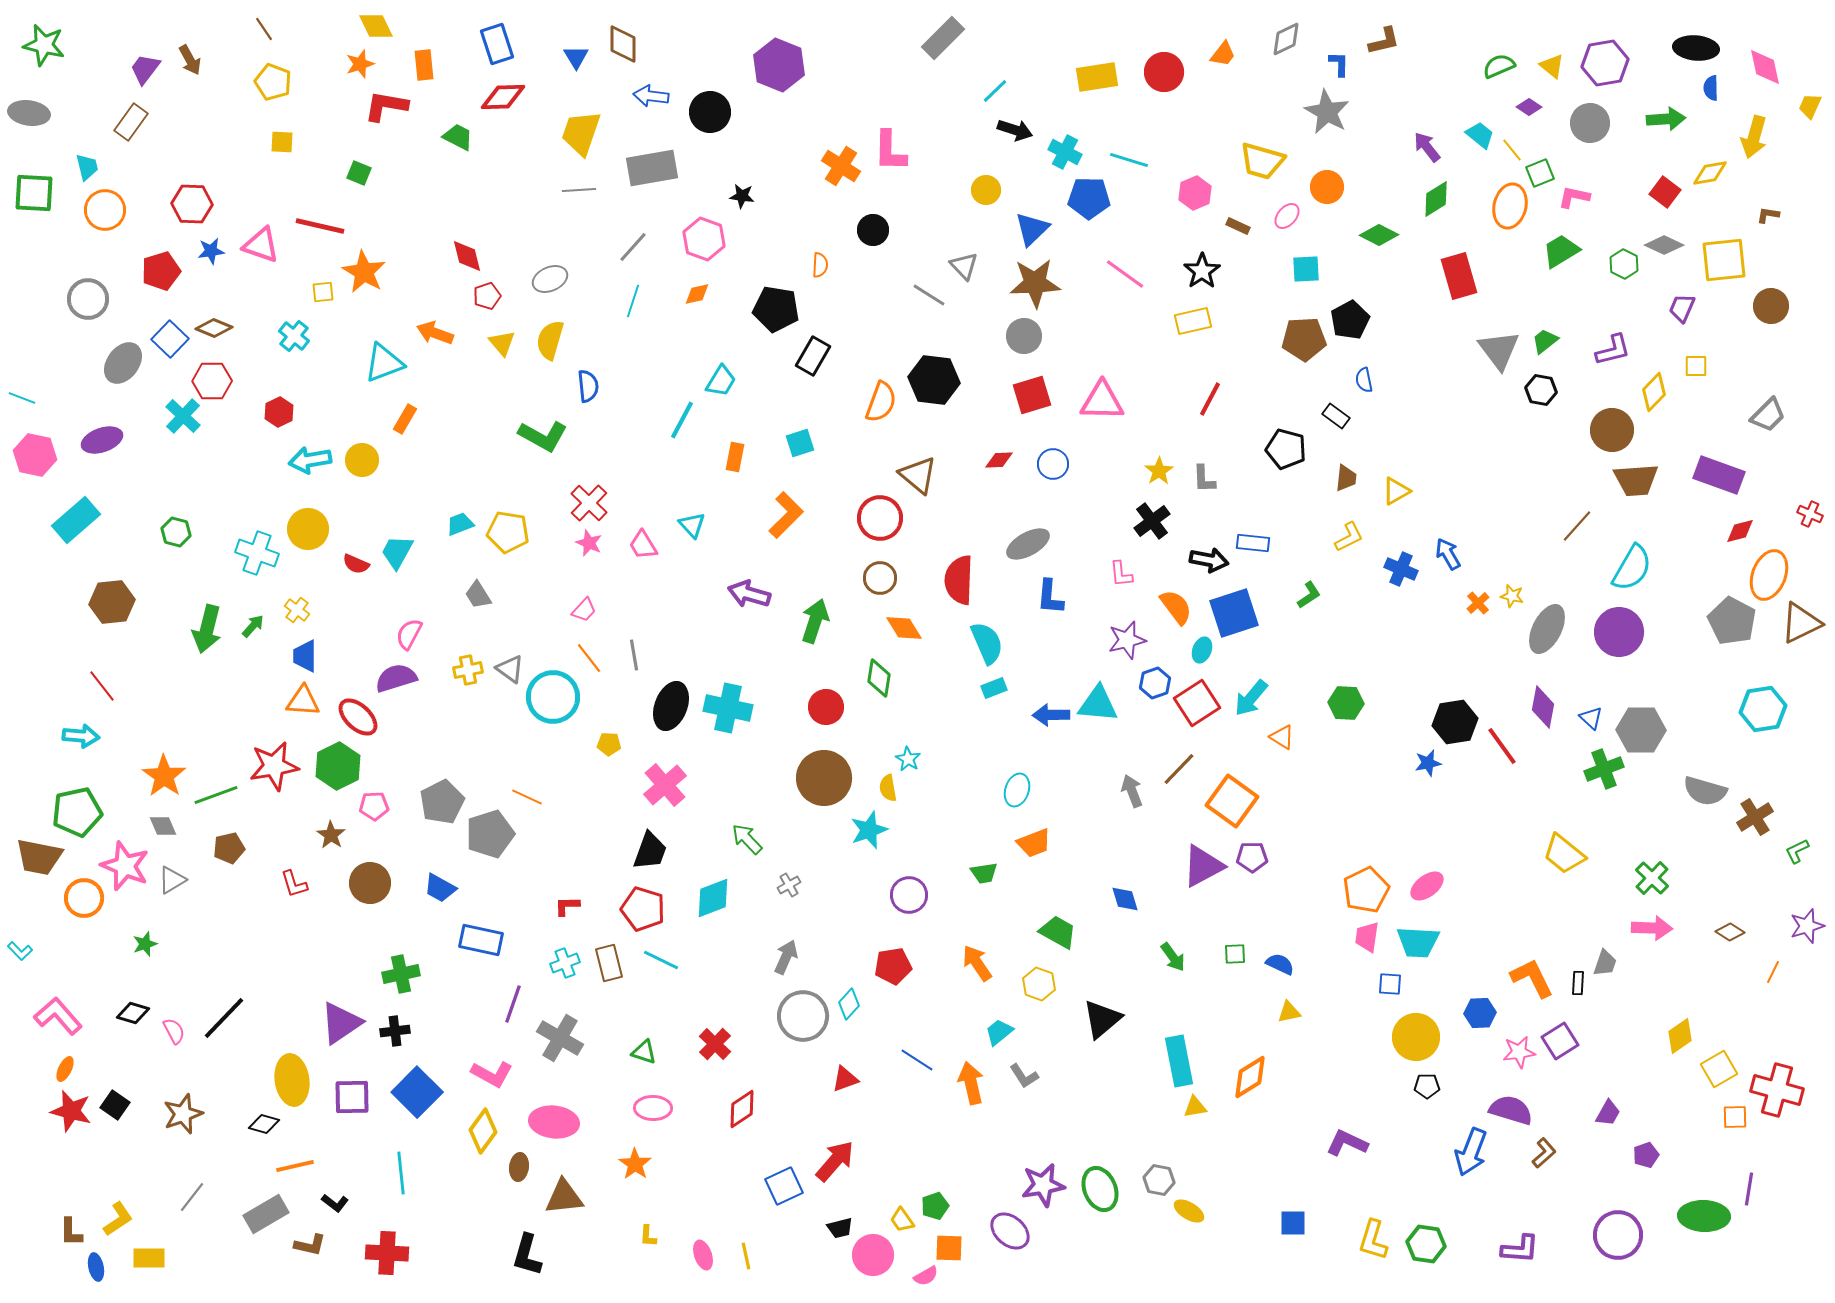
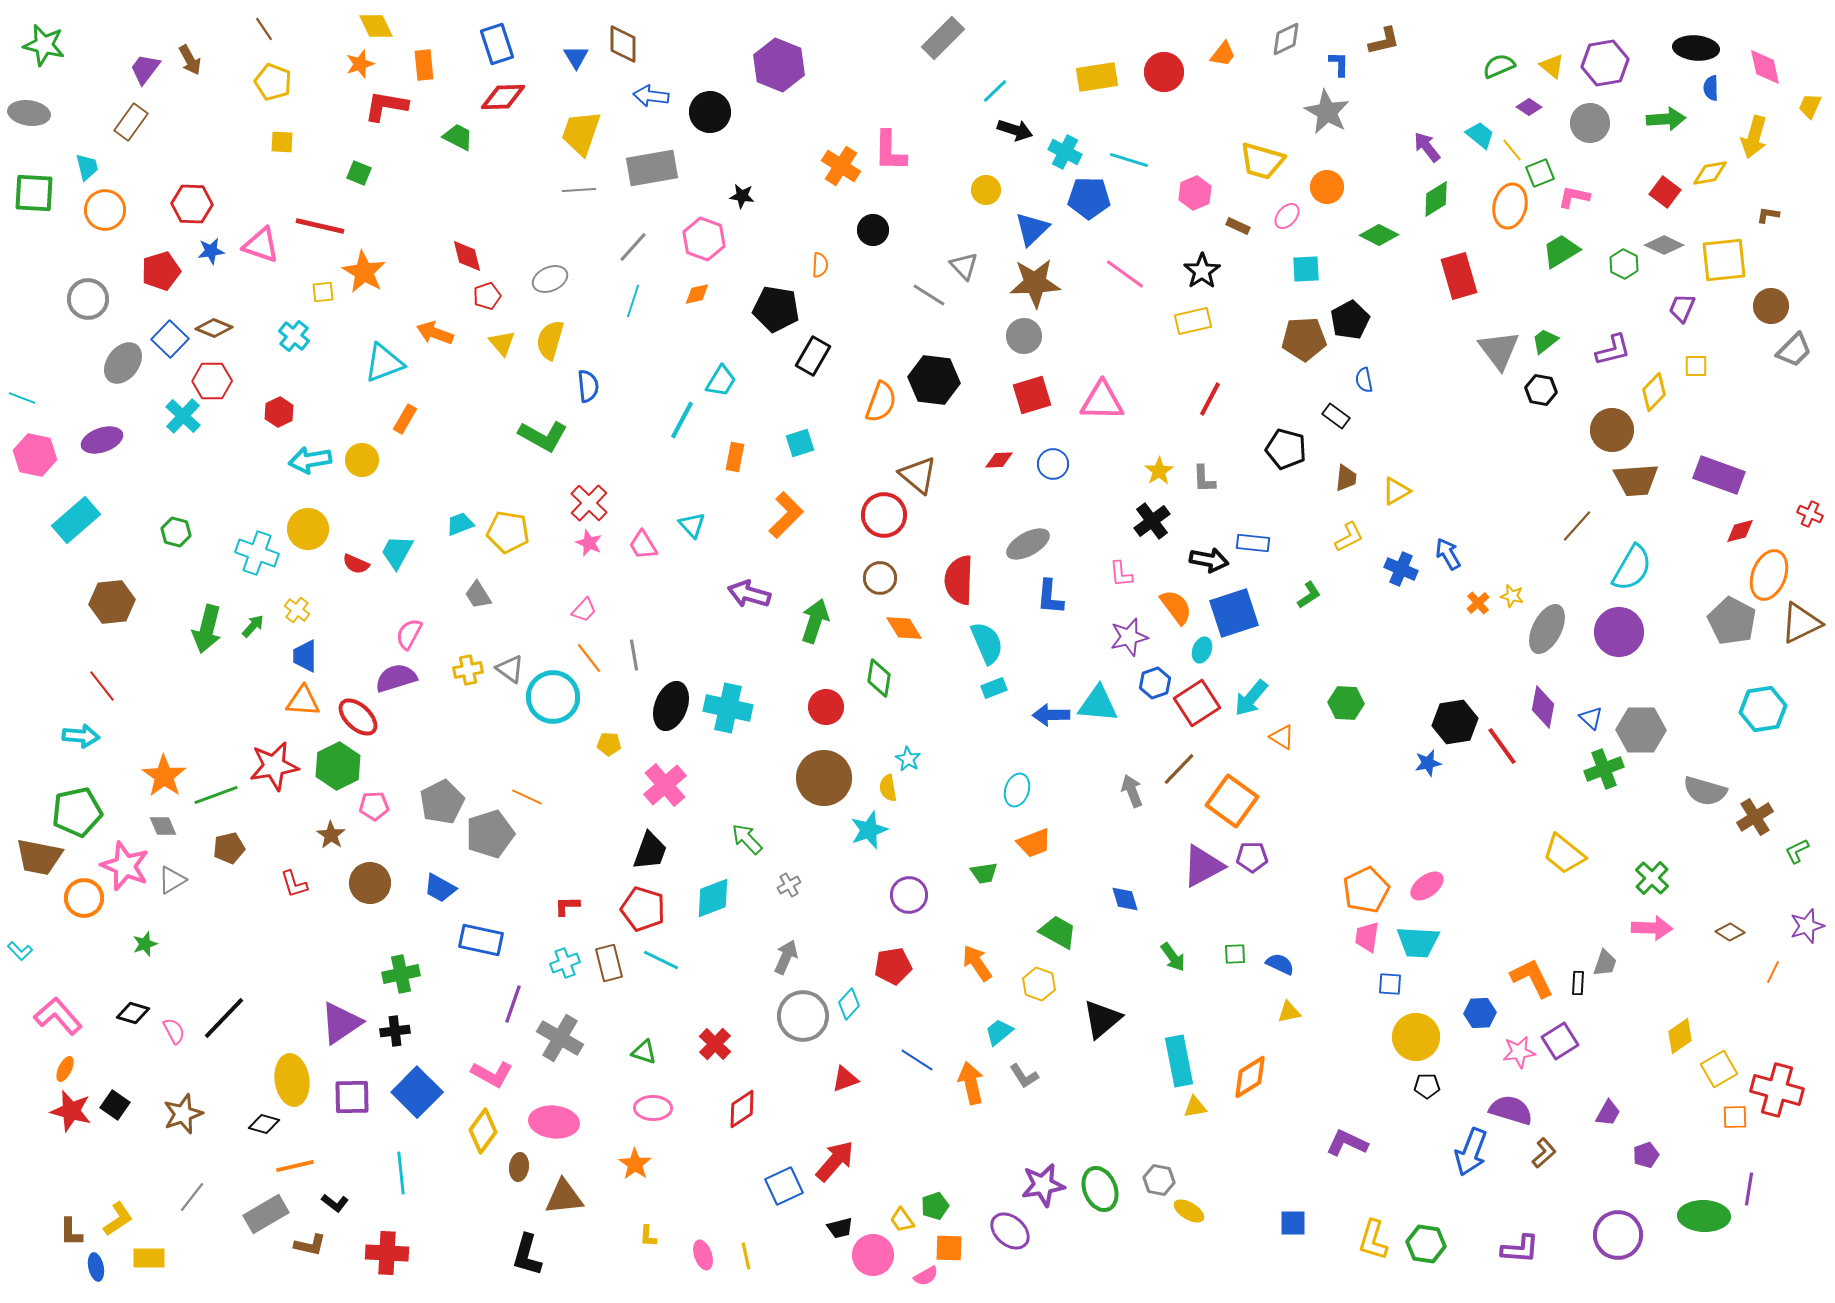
gray trapezoid at (1768, 415): moved 26 px right, 65 px up
red circle at (880, 518): moved 4 px right, 3 px up
purple star at (1127, 640): moved 2 px right, 3 px up
